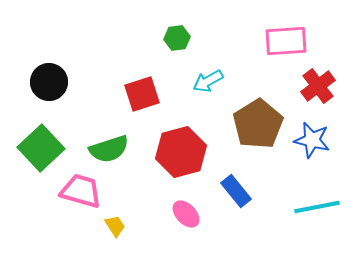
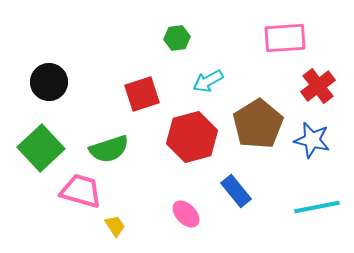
pink rectangle: moved 1 px left, 3 px up
red hexagon: moved 11 px right, 15 px up
